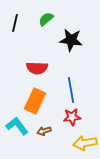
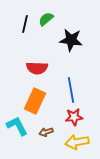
black line: moved 10 px right, 1 px down
red star: moved 2 px right
cyan L-shape: rotated 10 degrees clockwise
brown arrow: moved 2 px right, 1 px down
yellow arrow: moved 8 px left, 1 px up
